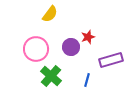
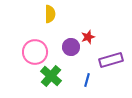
yellow semicircle: rotated 36 degrees counterclockwise
pink circle: moved 1 px left, 3 px down
